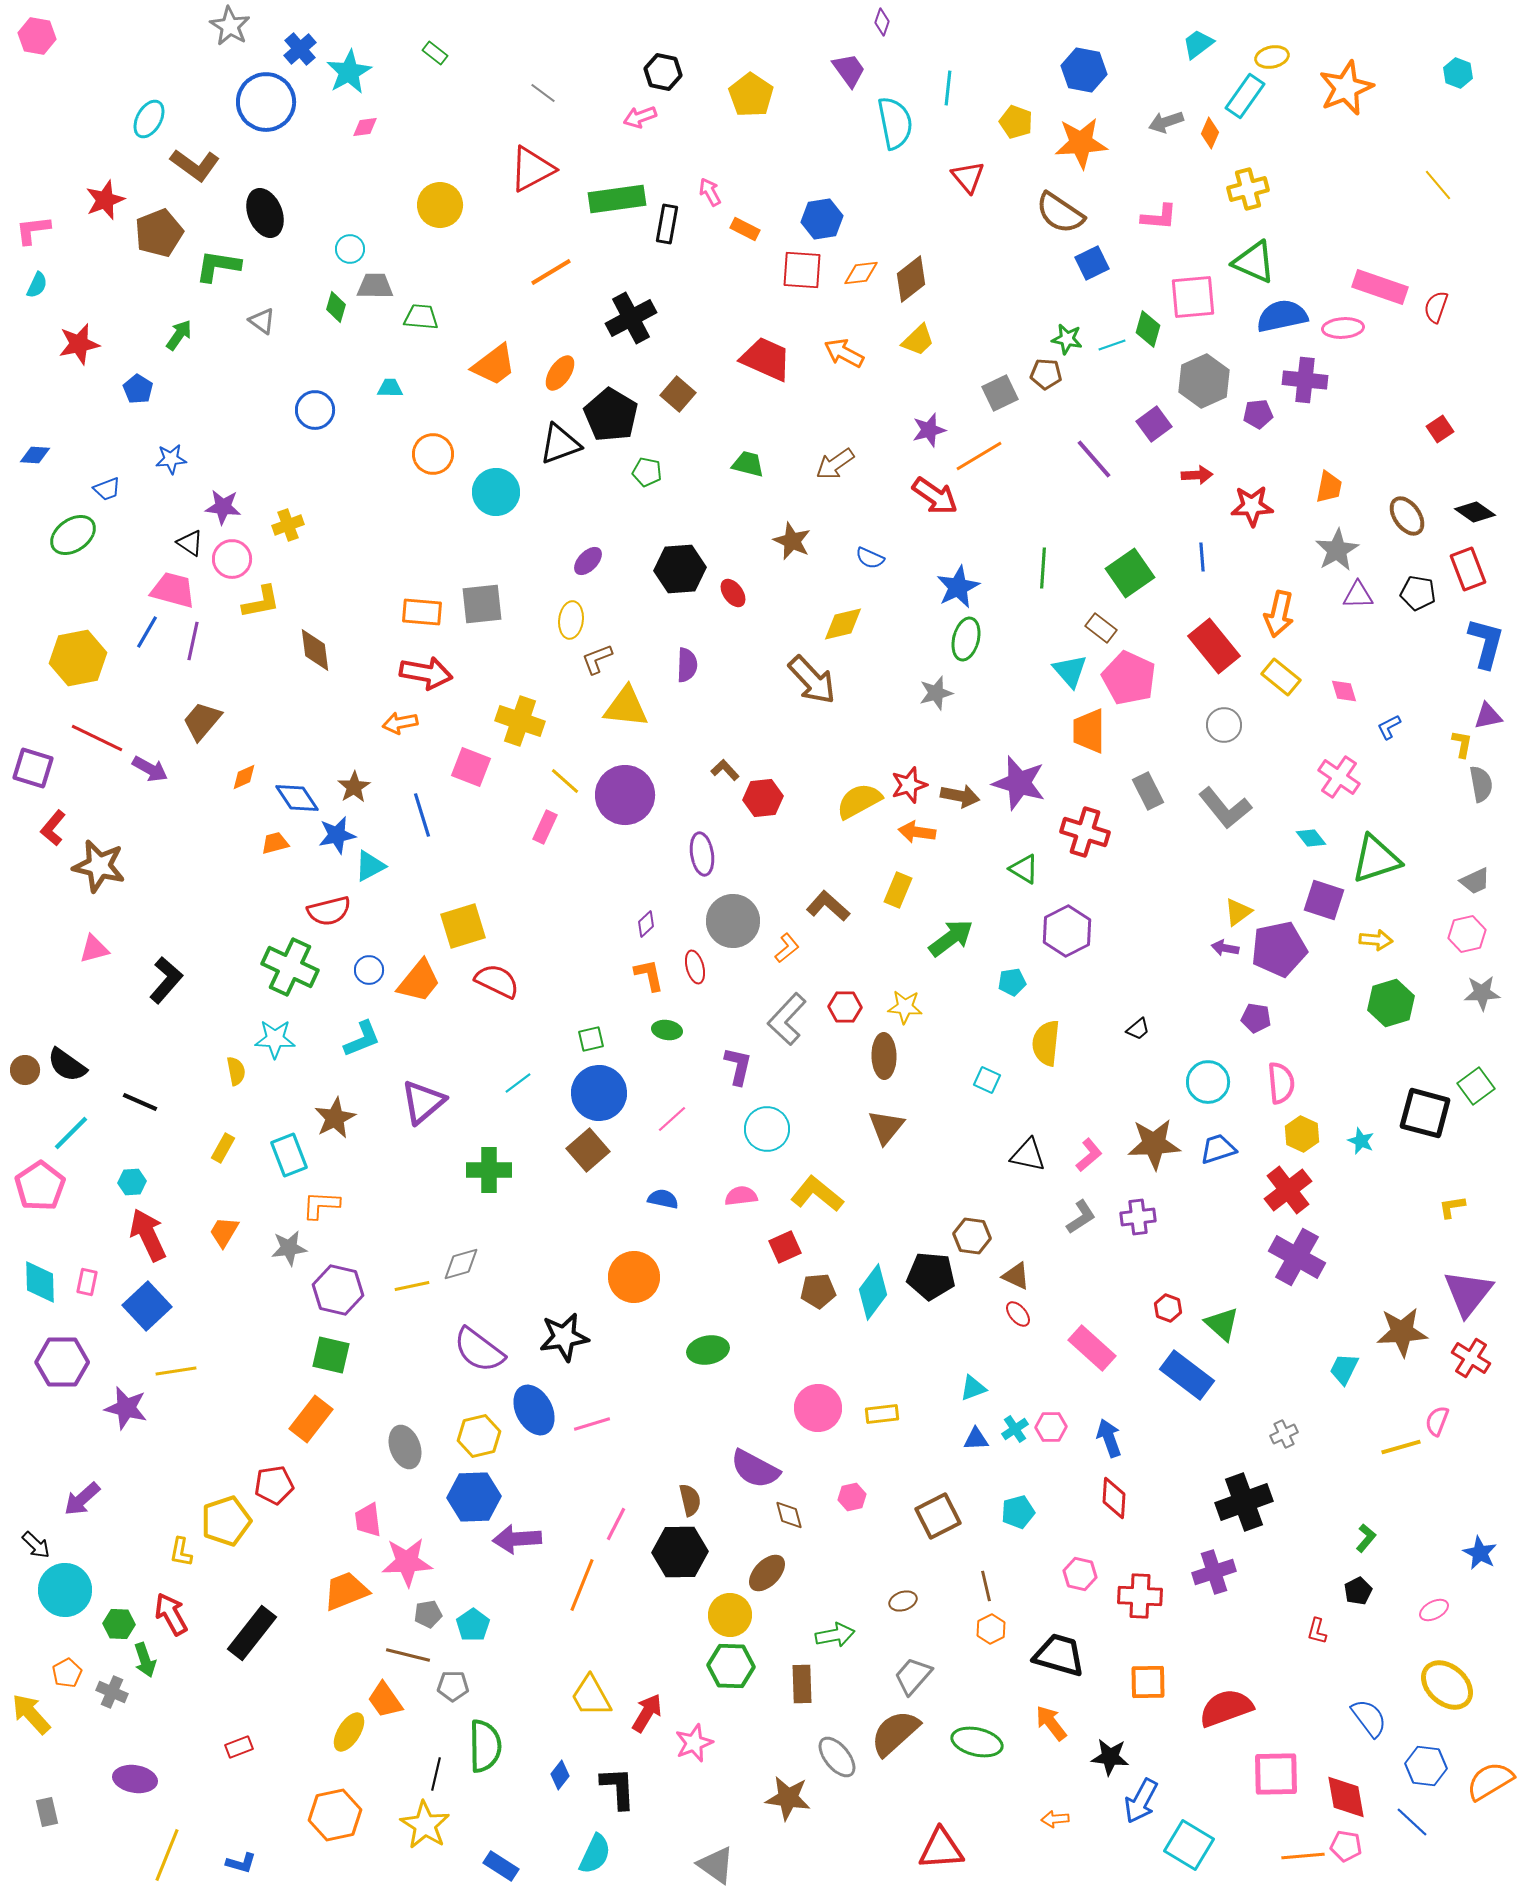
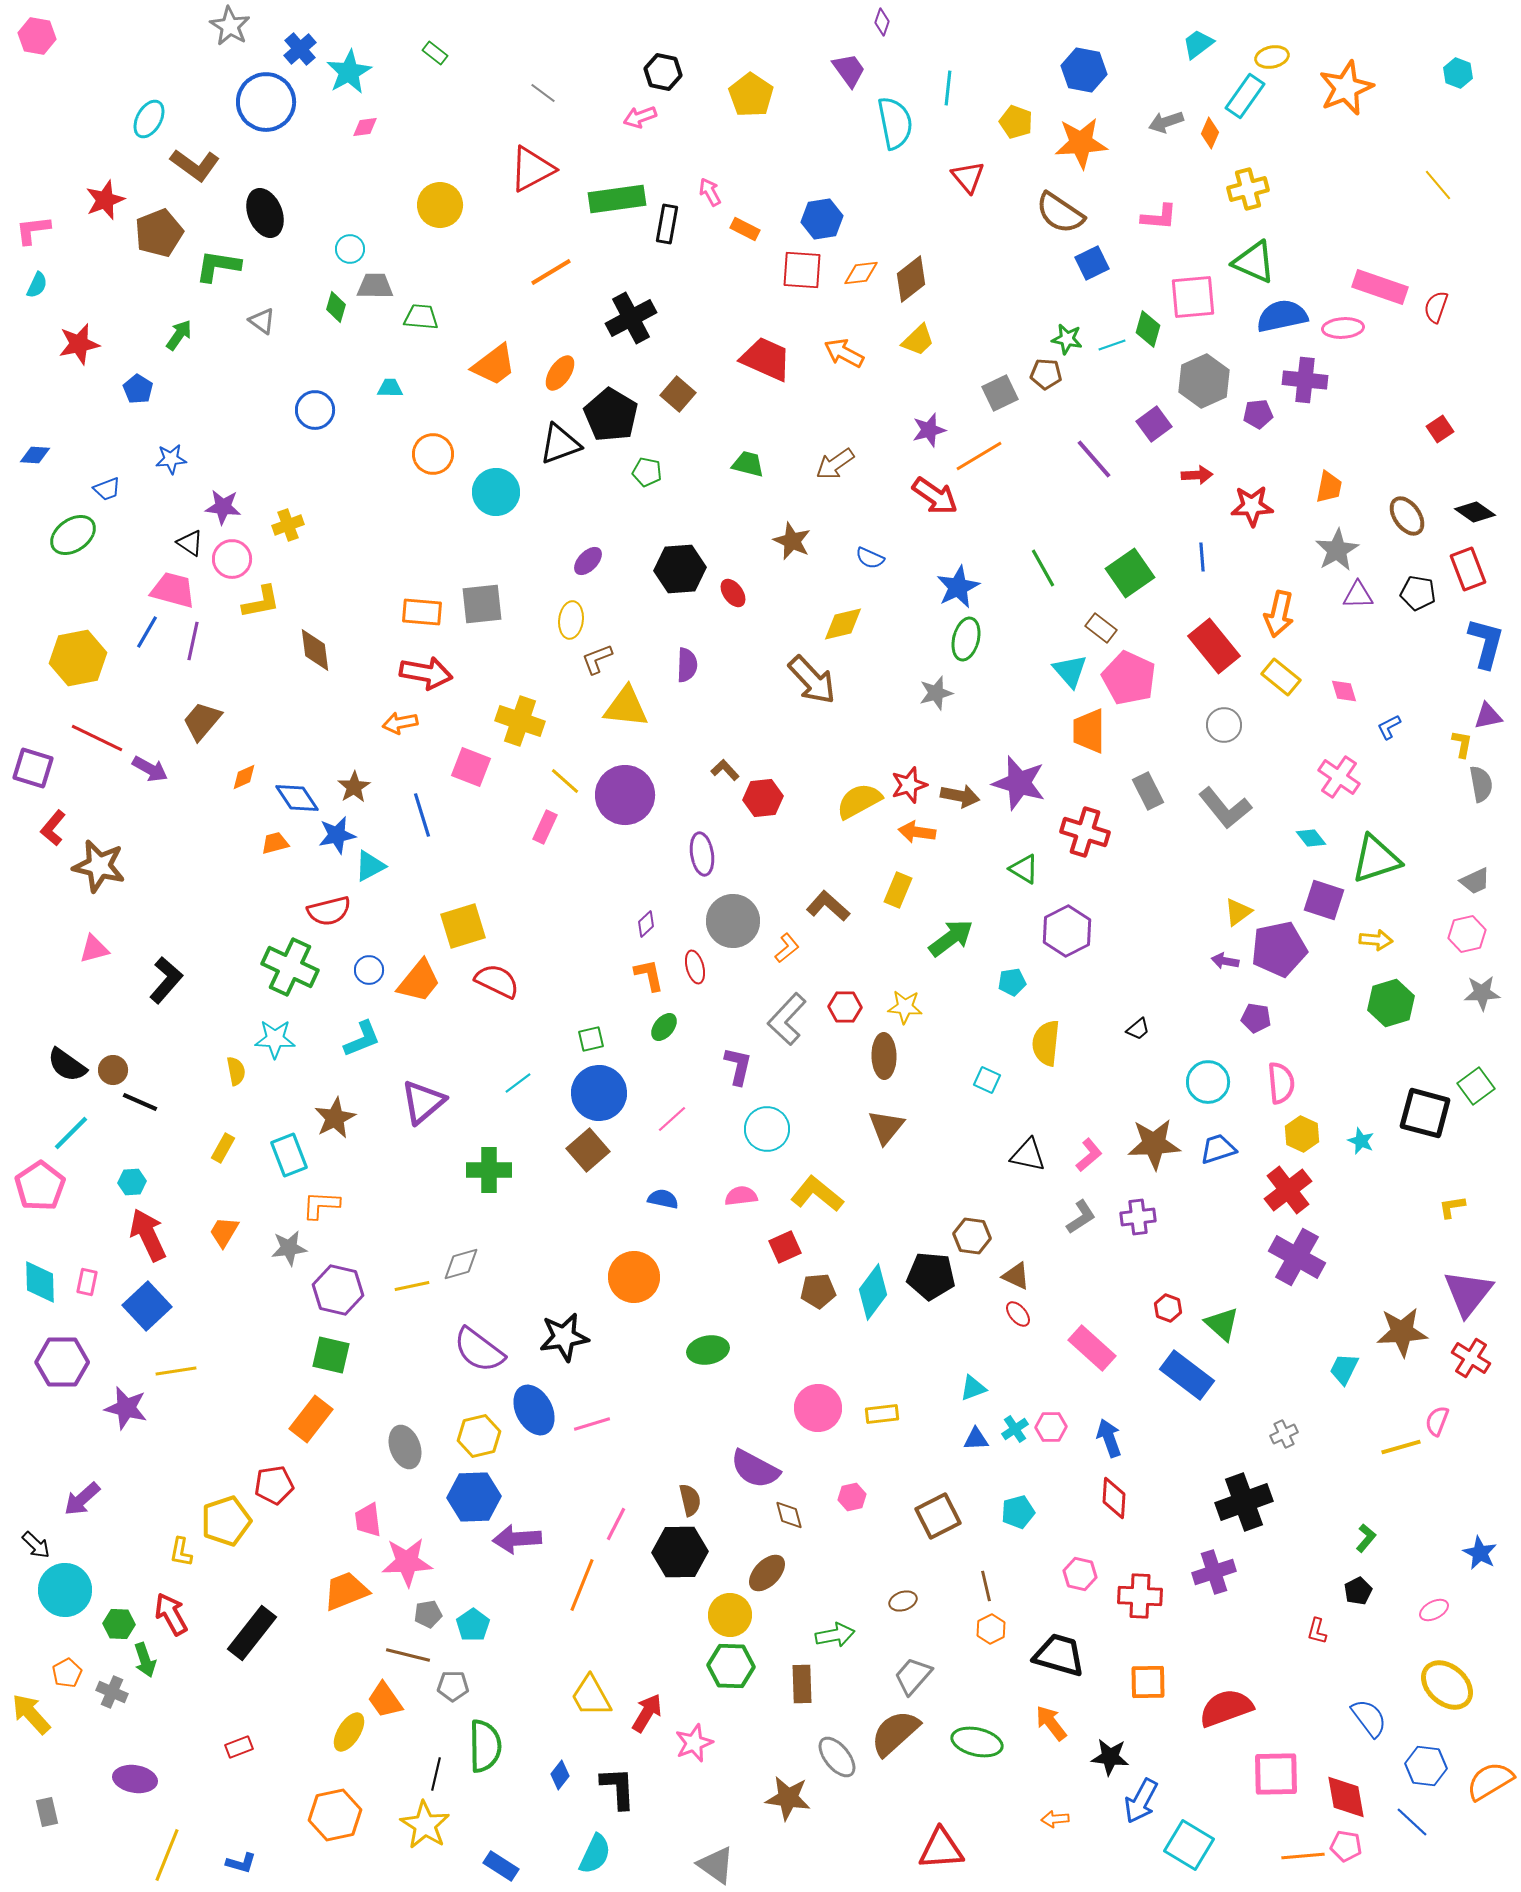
green line at (1043, 568): rotated 33 degrees counterclockwise
purple arrow at (1225, 948): moved 13 px down
green ellipse at (667, 1030): moved 3 px left, 3 px up; rotated 60 degrees counterclockwise
brown circle at (25, 1070): moved 88 px right
